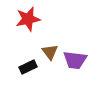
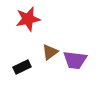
brown triangle: rotated 30 degrees clockwise
black rectangle: moved 6 px left
